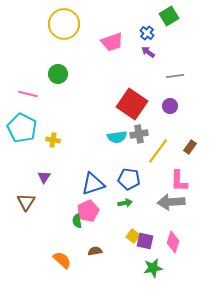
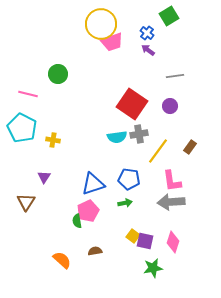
yellow circle: moved 37 px right
purple arrow: moved 2 px up
pink L-shape: moved 7 px left; rotated 10 degrees counterclockwise
